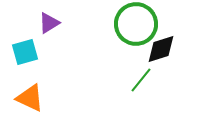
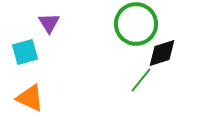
purple triangle: rotated 30 degrees counterclockwise
black diamond: moved 1 px right, 4 px down
